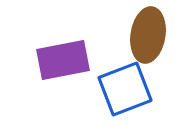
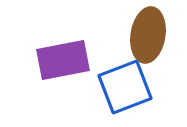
blue square: moved 2 px up
